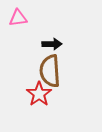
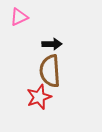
pink triangle: moved 1 px right, 1 px up; rotated 18 degrees counterclockwise
red star: moved 3 px down; rotated 15 degrees clockwise
